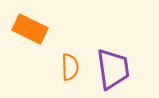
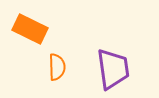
orange semicircle: moved 13 px left
